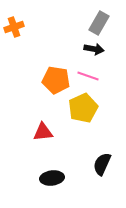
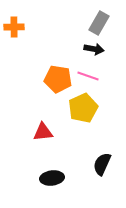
orange cross: rotated 18 degrees clockwise
orange pentagon: moved 2 px right, 1 px up
